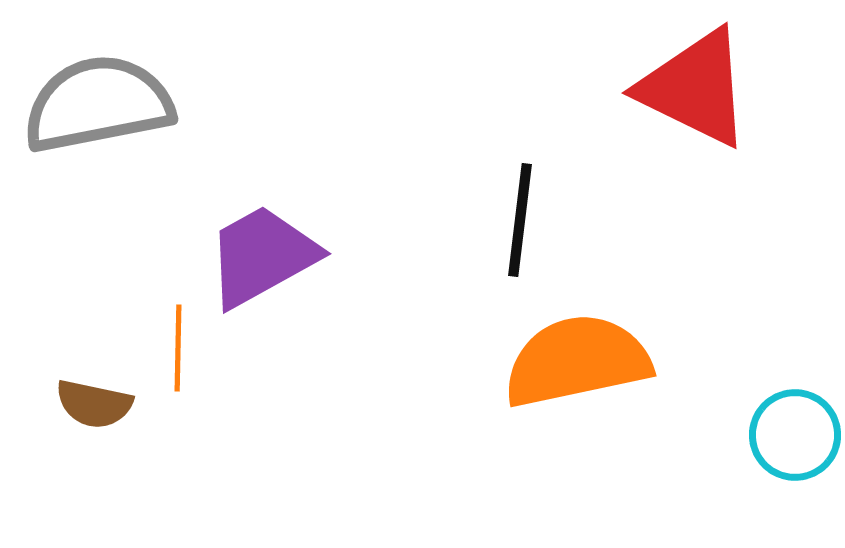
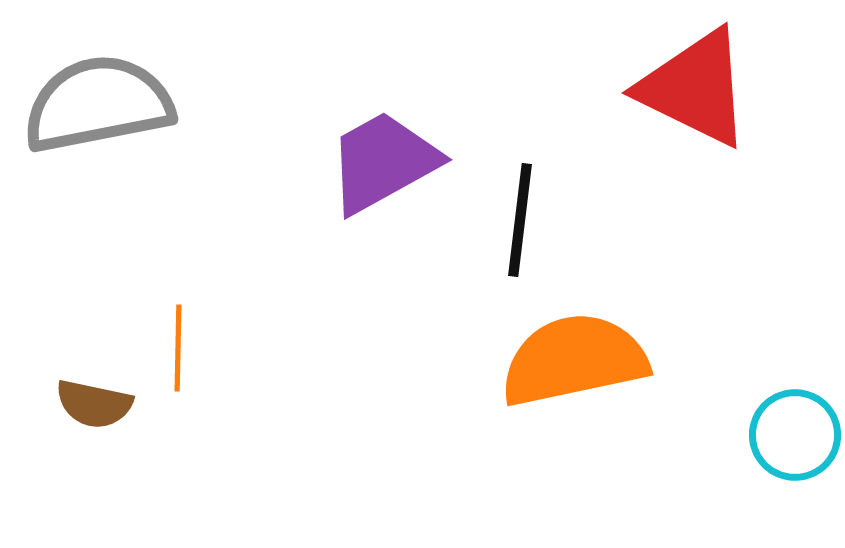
purple trapezoid: moved 121 px right, 94 px up
orange semicircle: moved 3 px left, 1 px up
